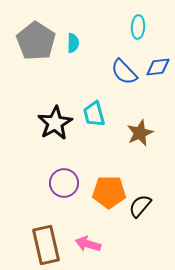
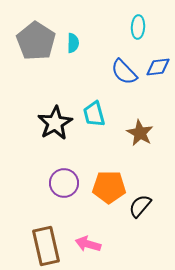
brown star: rotated 20 degrees counterclockwise
orange pentagon: moved 5 px up
brown rectangle: moved 1 px down
